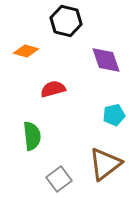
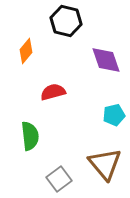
orange diamond: rotated 65 degrees counterclockwise
red semicircle: moved 3 px down
green semicircle: moved 2 px left
brown triangle: rotated 33 degrees counterclockwise
